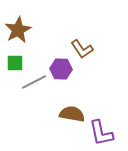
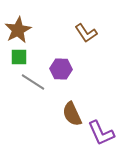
brown L-shape: moved 4 px right, 16 px up
green square: moved 4 px right, 6 px up
gray line: moved 1 px left; rotated 60 degrees clockwise
brown semicircle: rotated 125 degrees counterclockwise
purple L-shape: rotated 12 degrees counterclockwise
